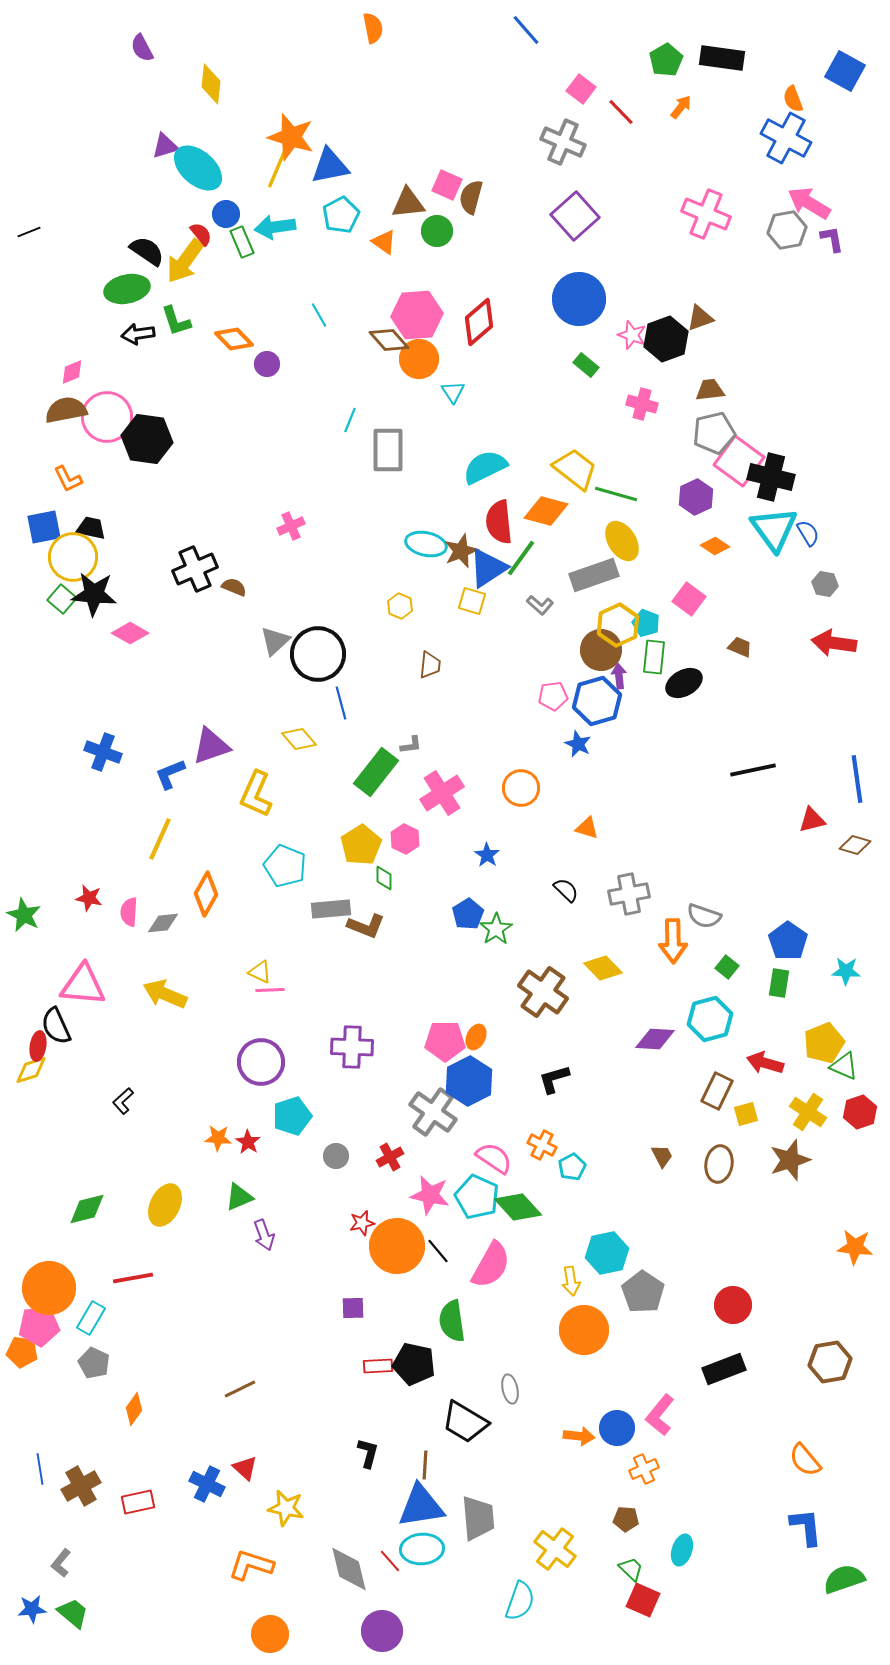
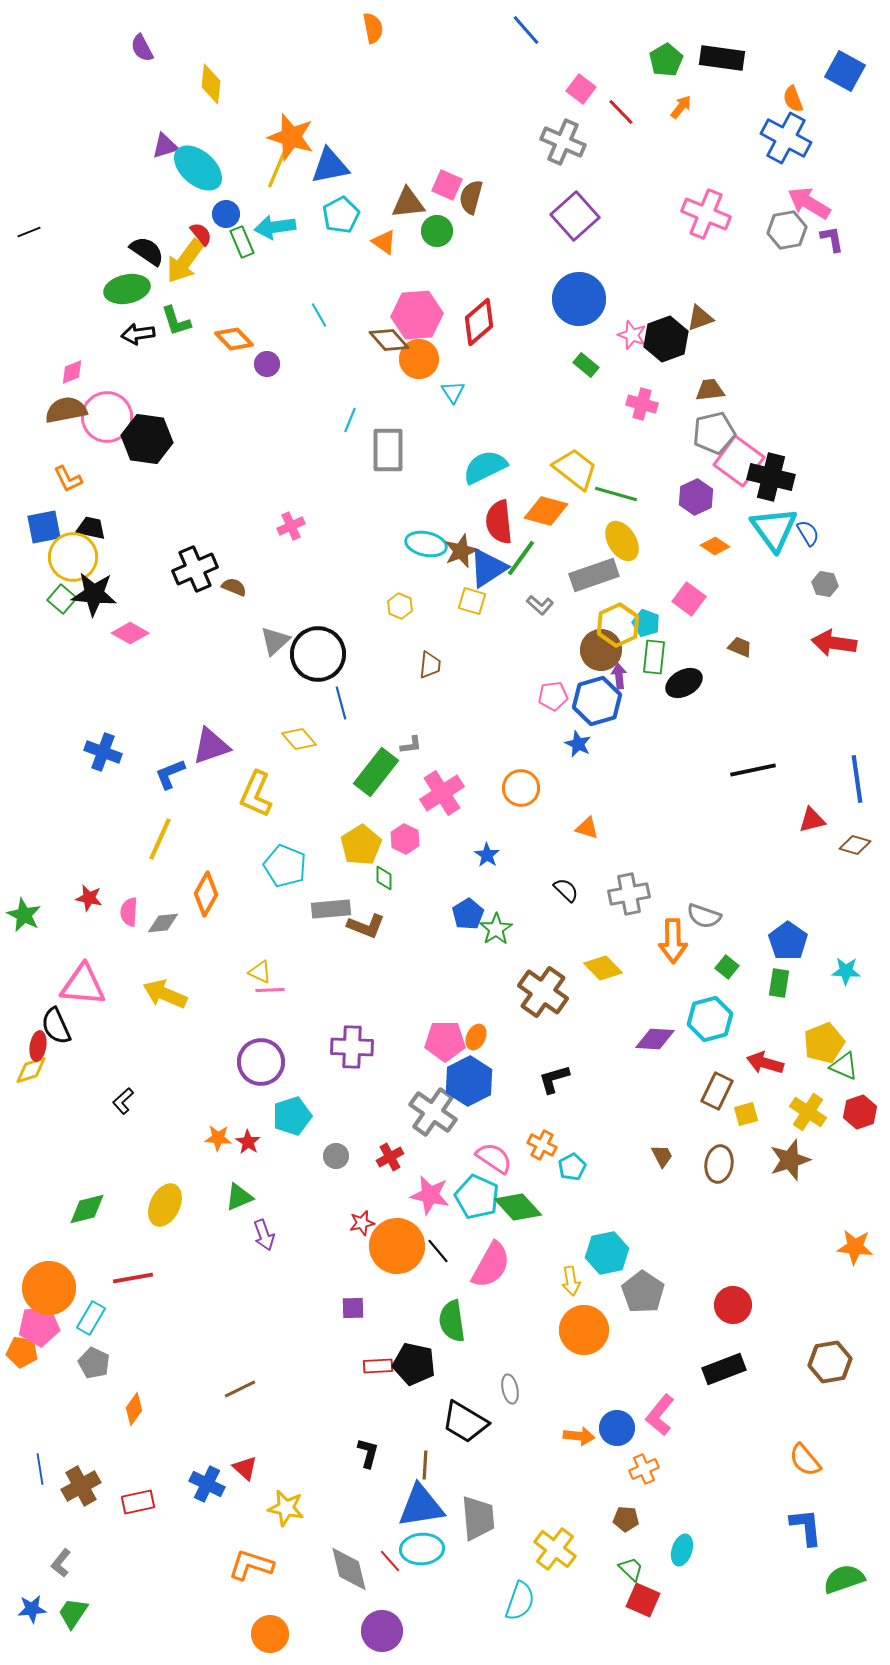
green trapezoid at (73, 1613): rotated 96 degrees counterclockwise
